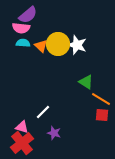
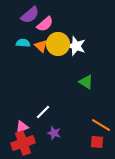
purple semicircle: moved 2 px right
pink semicircle: moved 24 px right, 4 px up; rotated 48 degrees counterclockwise
white star: moved 1 px left, 1 px down
orange line: moved 26 px down
red square: moved 5 px left, 27 px down
pink triangle: rotated 40 degrees counterclockwise
red cross: moved 1 px right; rotated 20 degrees clockwise
